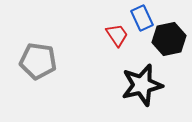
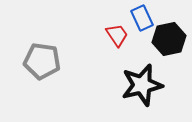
gray pentagon: moved 4 px right
